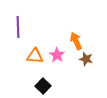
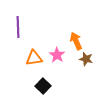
orange triangle: moved 1 px left, 2 px down; rotated 12 degrees counterclockwise
